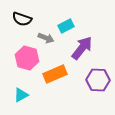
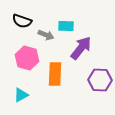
black semicircle: moved 2 px down
cyan rectangle: rotated 28 degrees clockwise
gray arrow: moved 3 px up
purple arrow: moved 1 px left
orange rectangle: rotated 65 degrees counterclockwise
purple hexagon: moved 2 px right
